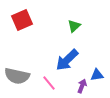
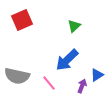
blue triangle: rotated 24 degrees counterclockwise
